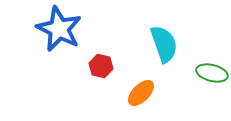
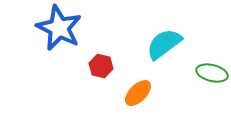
blue star: moved 1 px up
cyan semicircle: rotated 108 degrees counterclockwise
orange ellipse: moved 3 px left
